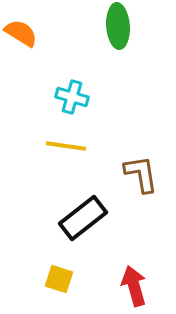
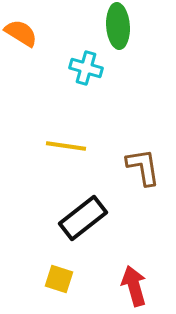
cyan cross: moved 14 px right, 29 px up
brown L-shape: moved 2 px right, 7 px up
